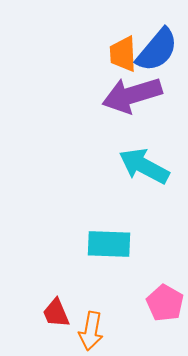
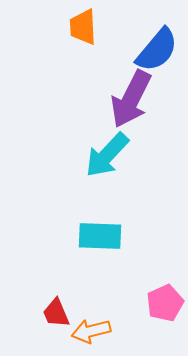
orange trapezoid: moved 40 px left, 27 px up
purple arrow: moved 1 px left, 4 px down; rotated 46 degrees counterclockwise
cyan arrow: moved 37 px left, 11 px up; rotated 75 degrees counterclockwise
cyan rectangle: moved 9 px left, 8 px up
pink pentagon: rotated 18 degrees clockwise
orange arrow: rotated 66 degrees clockwise
